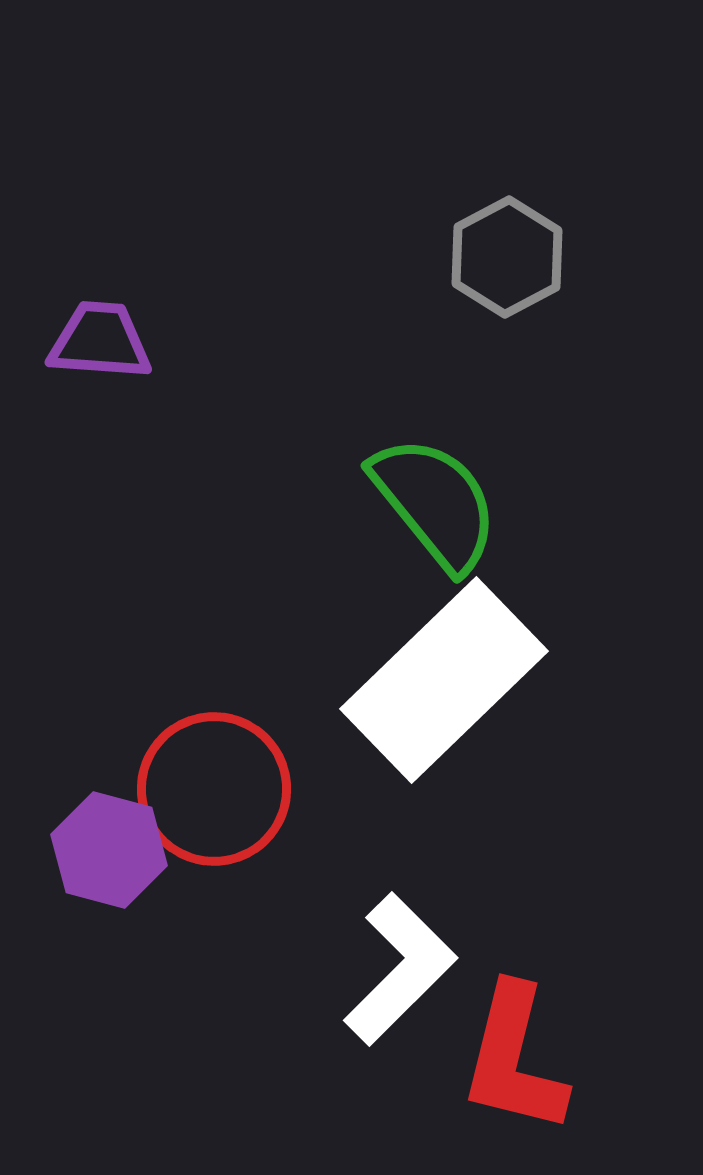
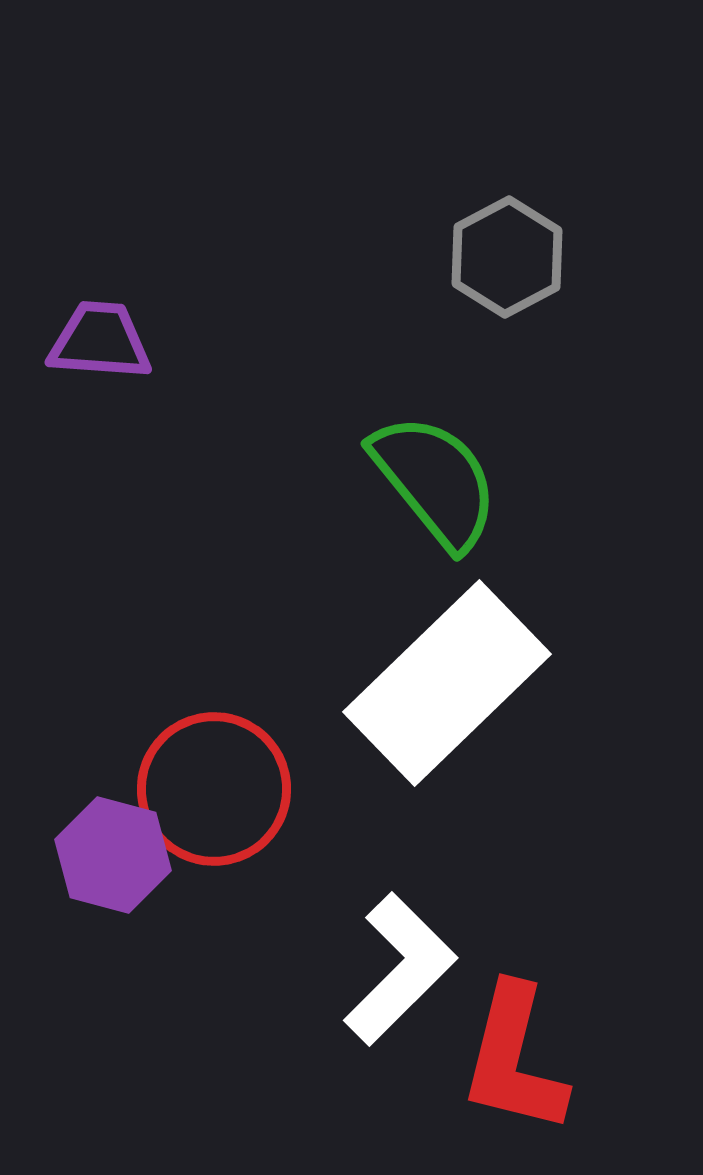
green semicircle: moved 22 px up
white rectangle: moved 3 px right, 3 px down
purple hexagon: moved 4 px right, 5 px down
